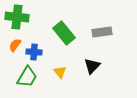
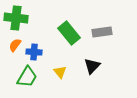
green cross: moved 1 px left, 1 px down
green rectangle: moved 5 px right
